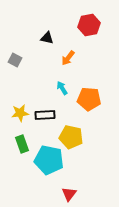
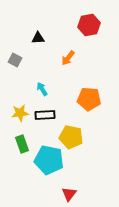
black triangle: moved 9 px left; rotated 16 degrees counterclockwise
cyan arrow: moved 20 px left, 1 px down
